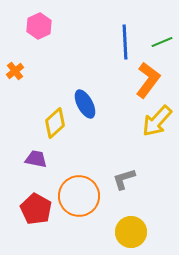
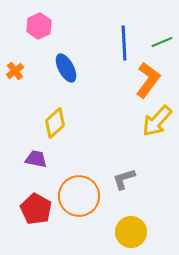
blue line: moved 1 px left, 1 px down
blue ellipse: moved 19 px left, 36 px up
